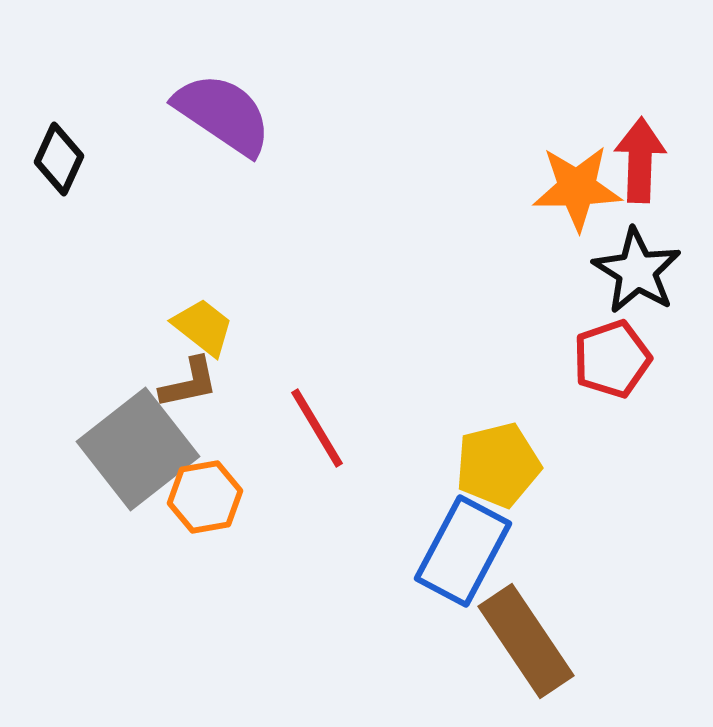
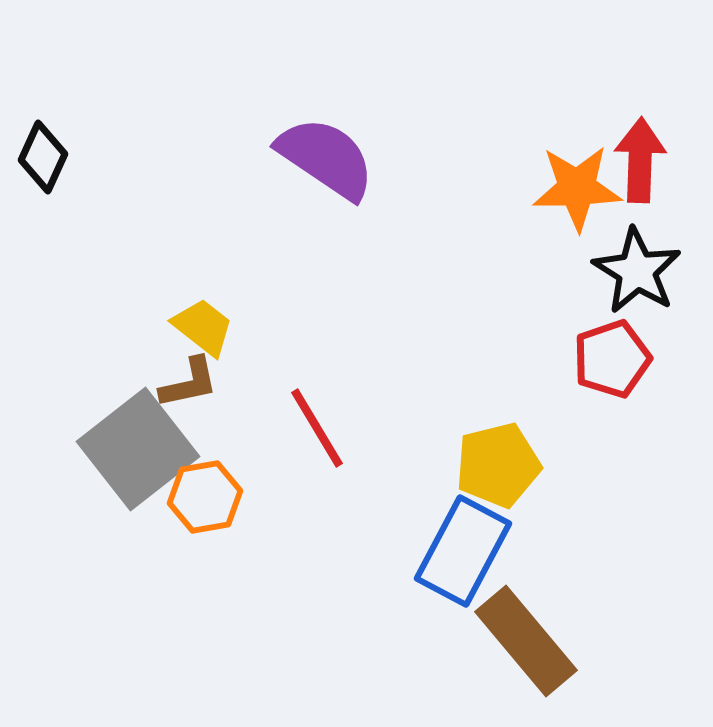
purple semicircle: moved 103 px right, 44 px down
black diamond: moved 16 px left, 2 px up
brown rectangle: rotated 6 degrees counterclockwise
